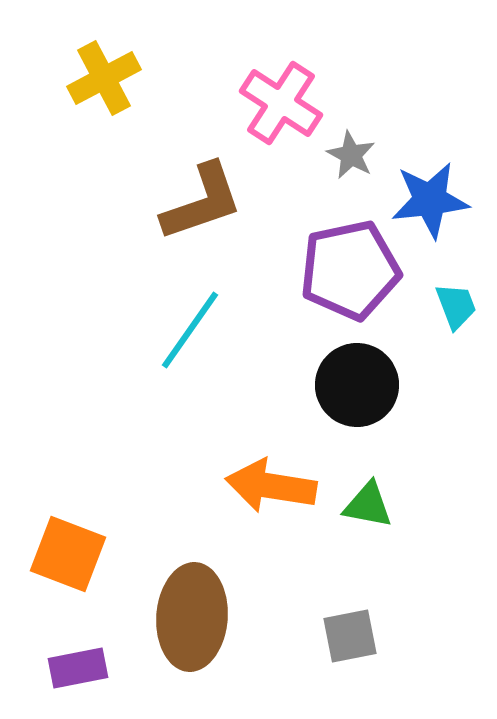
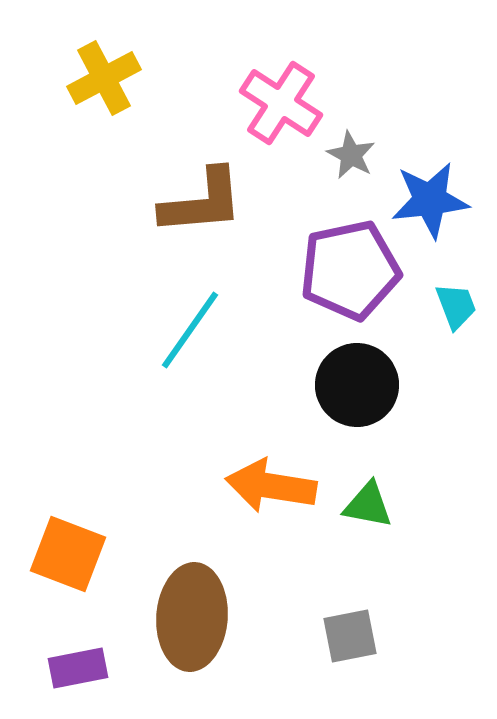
brown L-shape: rotated 14 degrees clockwise
